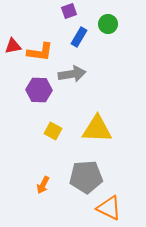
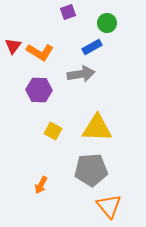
purple square: moved 1 px left, 1 px down
green circle: moved 1 px left, 1 px up
blue rectangle: moved 13 px right, 10 px down; rotated 30 degrees clockwise
red triangle: rotated 42 degrees counterclockwise
orange L-shape: rotated 24 degrees clockwise
gray arrow: moved 9 px right
yellow triangle: moved 1 px up
gray pentagon: moved 5 px right, 7 px up
orange arrow: moved 2 px left
orange triangle: moved 2 px up; rotated 24 degrees clockwise
